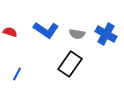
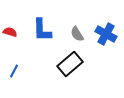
blue L-shape: moved 4 px left; rotated 55 degrees clockwise
gray semicircle: rotated 49 degrees clockwise
black rectangle: rotated 15 degrees clockwise
blue line: moved 3 px left, 3 px up
